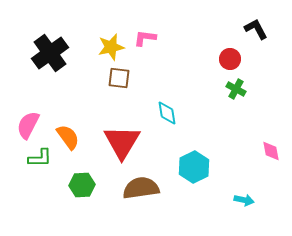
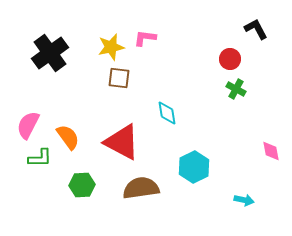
red triangle: rotated 33 degrees counterclockwise
